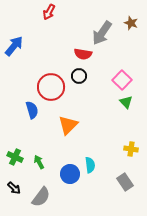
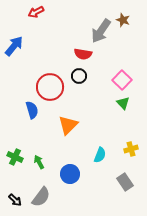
red arrow: moved 13 px left; rotated 35 degrees clockwise
brown star: moved 8 px left, 3 px up
gray arrow: moved 1 px left, 2 px up
red circle: moved 1 px left
green triangle: moved 3 px left, 1 px down
yellow cross: rotated 24 degrees counterclockwise
cyan semicircle: moved 10 px right, 10 px up; rotated 28 degrees clockwise
black arrow: moved 1 px right, 12 px down
